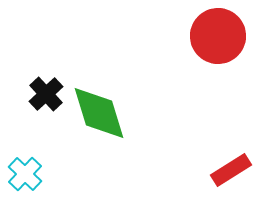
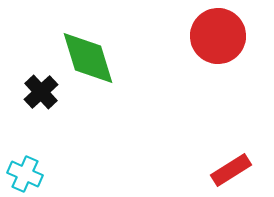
black cross: moved 5 px left, 2 px up
green diamond: moved 11 px left, 55 px up
cyan cross: rotated 20 degrees counterclockwise
